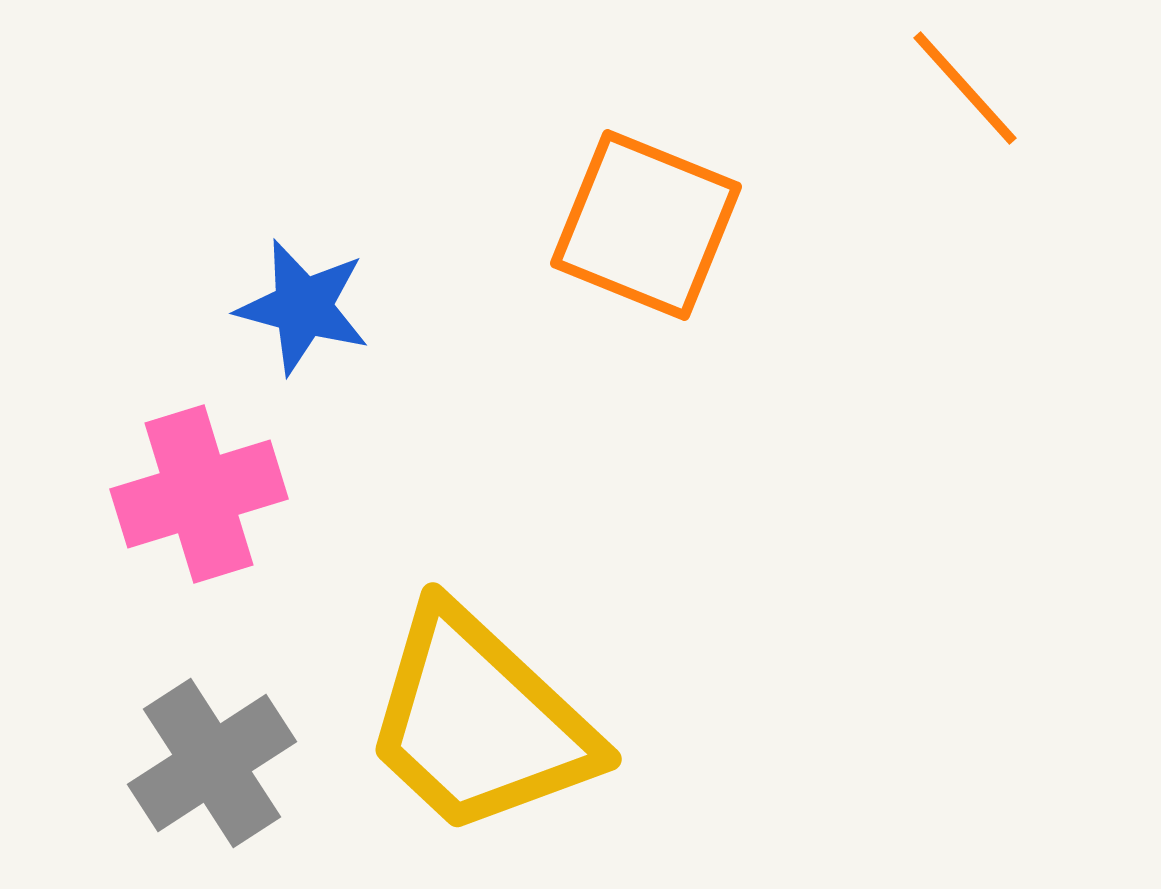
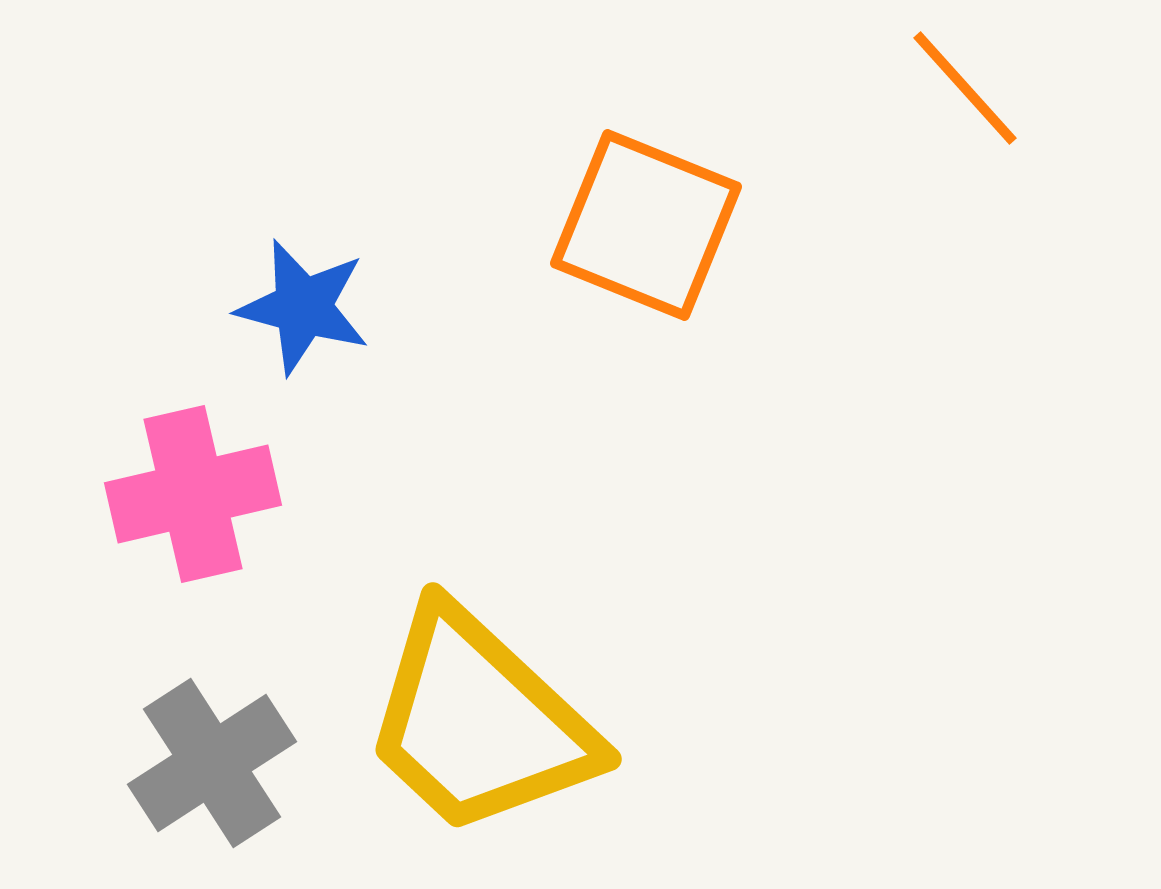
pink cross: moved 6 px left; rotated 4 degrees clockwise
